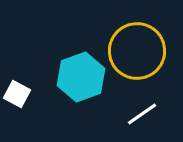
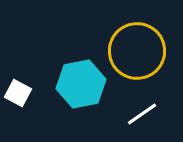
cyan hexagon: moved 7 px down; rotated 9 degrees clockwise
white square: moved 1 px right, 1 px up
